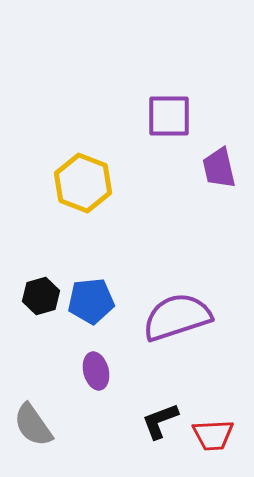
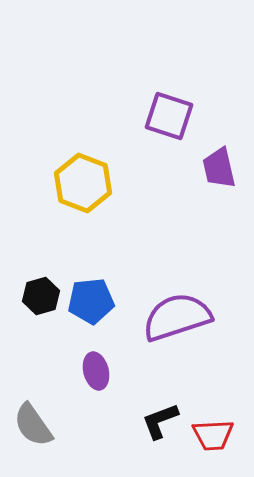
purple square: rotated 18 degrees clockwise
